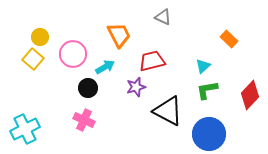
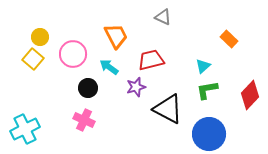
orange trapezoid: moved 3 px left, 1 px down
red trapezoid: moved 1 px left, 1 px up
cyan arrow: moved 4 px right; rotated 114 degrees counterclockwise
black triangle: moved 2 px up
